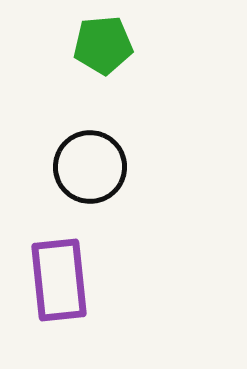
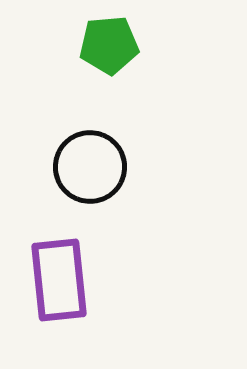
green pentagon: moved 6 px right
